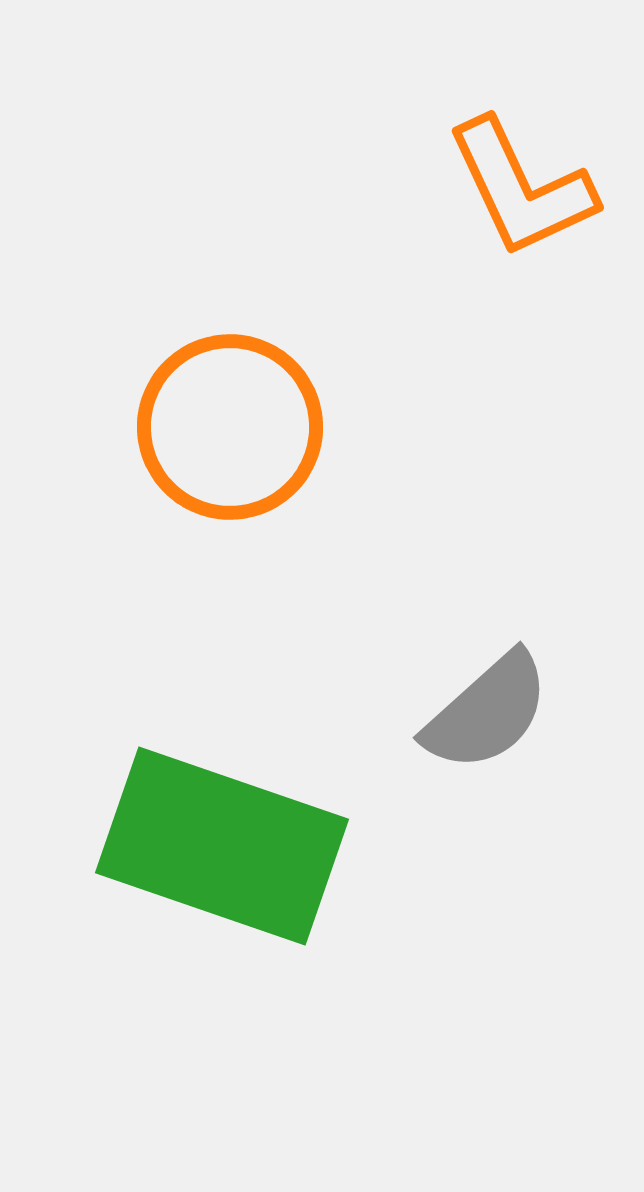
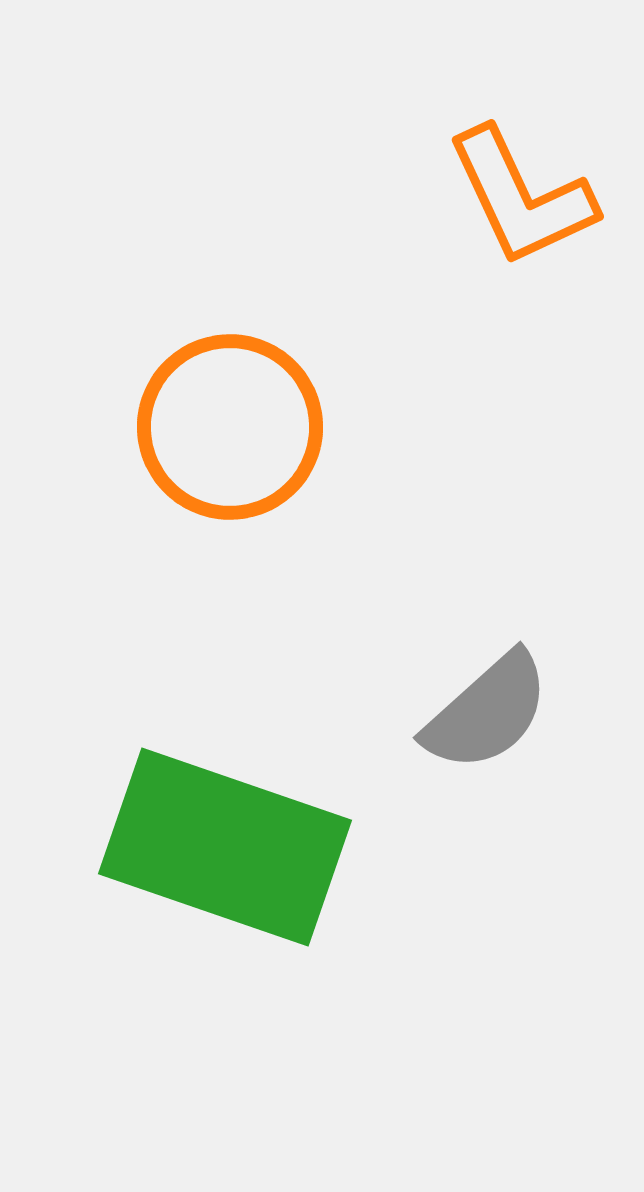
orange L-shape: moved 9 px down
green rectangle: moved 3 px right, 1 px down
